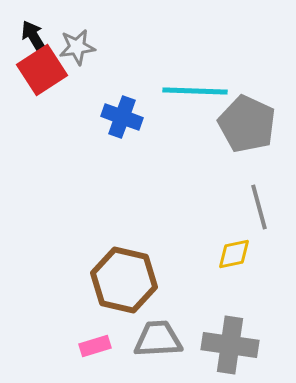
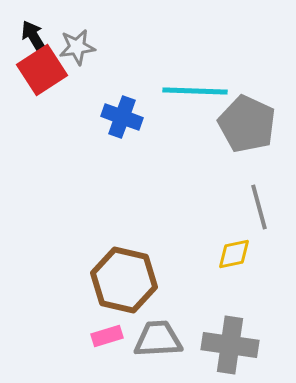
pink rectangle: moved 12 px right, 10 px up
